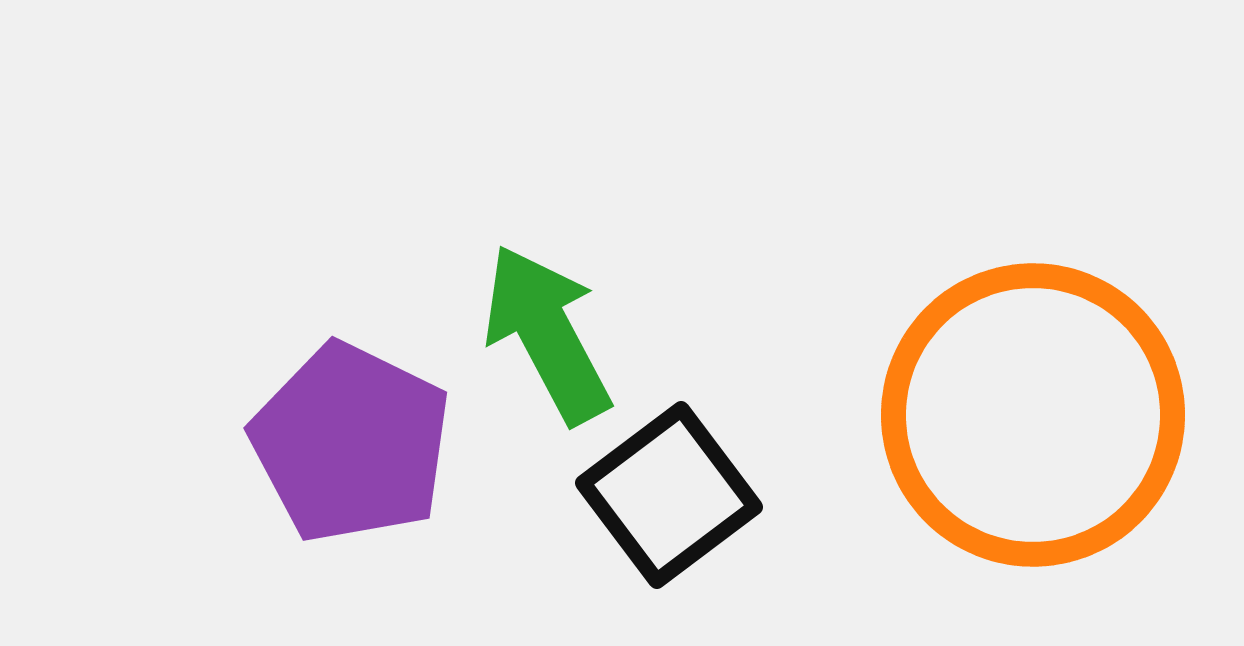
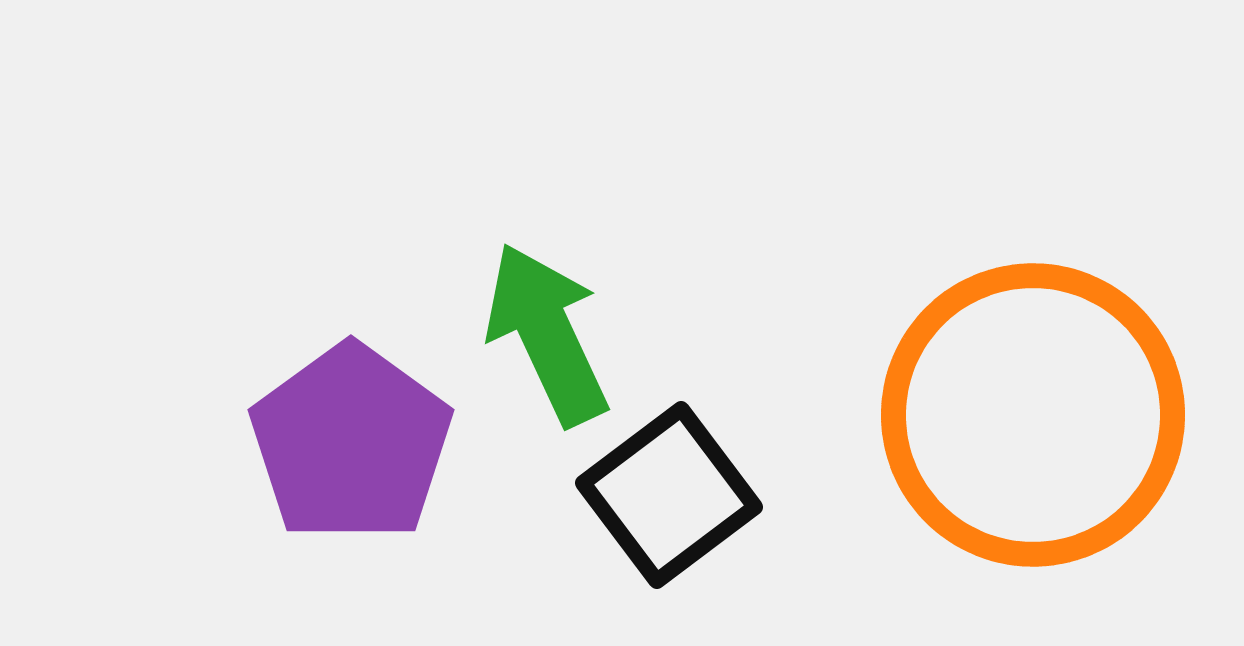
green arrow: rotated 3 degrees clockwise
purple pentagon: rotated 10 degrees clockwise
